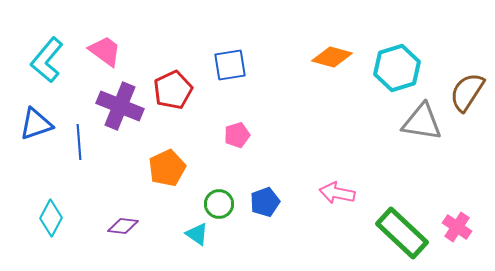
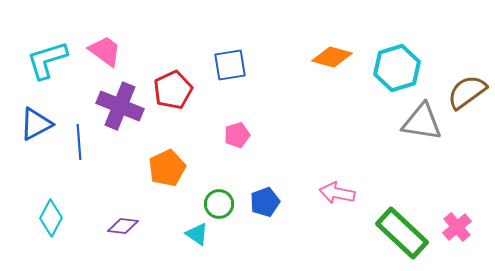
cyan L-shape: rotated 33 degrees clockwise
brown semicircle: rotated 21 degrees clockwise
blue triangle: rotated 9 degrees counterclockwise
pink cross: rotated 16 degrees clockwise
